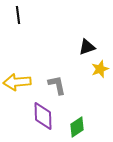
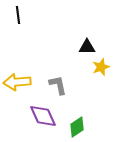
black triangle: rotated 18 degrees clockwise
yellow star: moved 1 px right, 2 px up
gray L-shape: moved 1 px right
purple diamond: rotated 24 degrees counterclockwise
